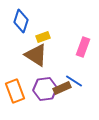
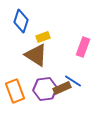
blue line: moved 1 px left
